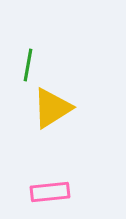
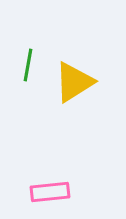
yellow triangle: moved 22 px right, 26 px up
